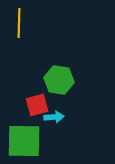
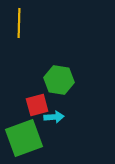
green square: moved 3 px up; rotated 21 degrees counterclockwise
